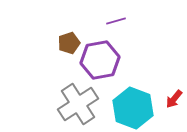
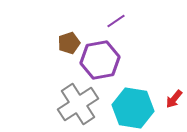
purple line: rotated 18 degrees counterclockwise
cyan hexagon: rotated 12 degrees counterclockwise
